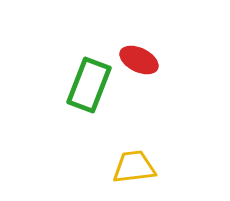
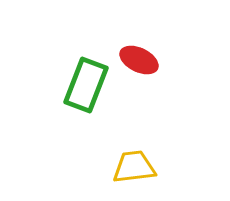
green rectangle: moved 3 px left
